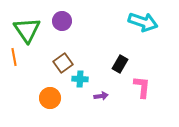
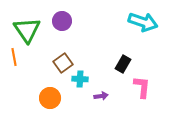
black rectangle: moved 3 px right
